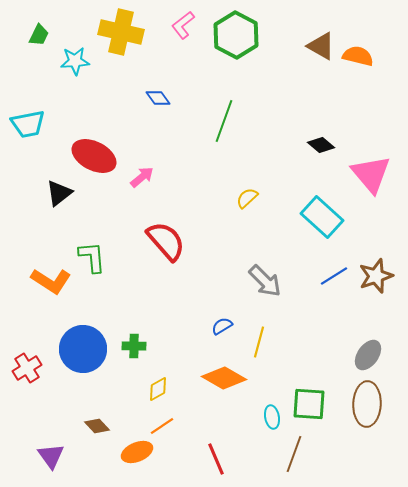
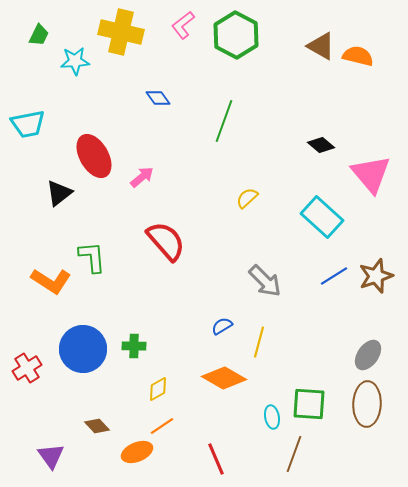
red ellipse: rotated 33 degrees clockwise
